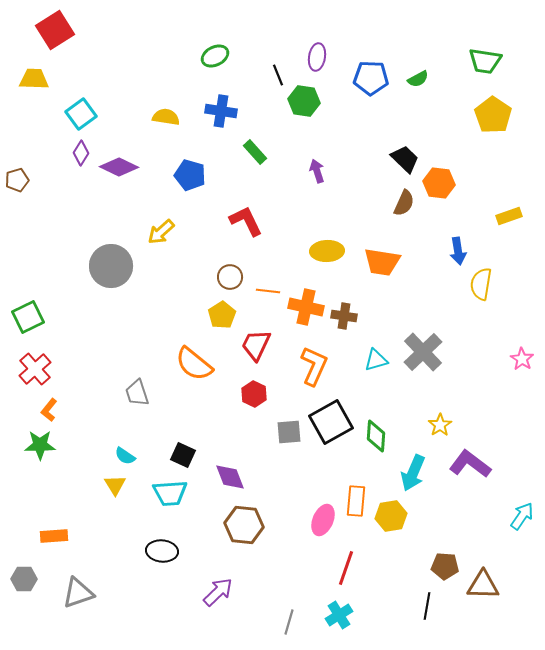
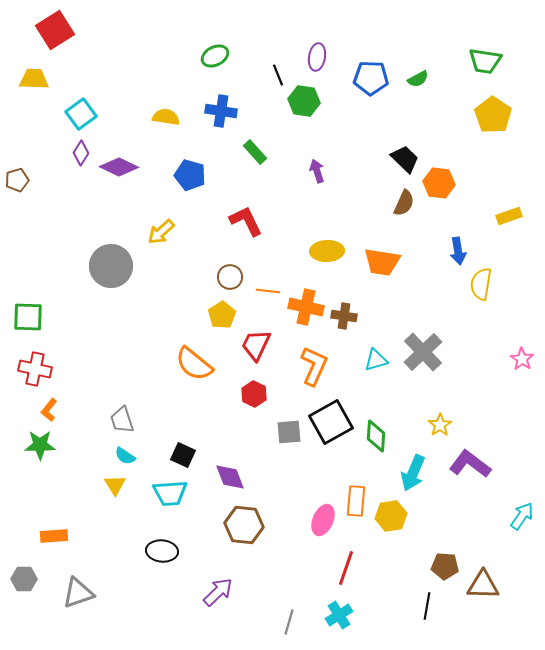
green square at (28, 317): rotated 28 degrees clockwise
red cross at (35, 369): rotated 36 degrees counterclockwise
gray trapezoid at (137, 393): moved 15 px left, 27 px down
